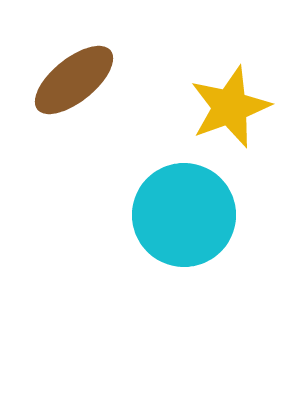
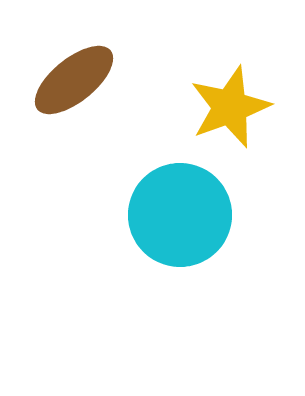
cyan circle: moved 4 px left
